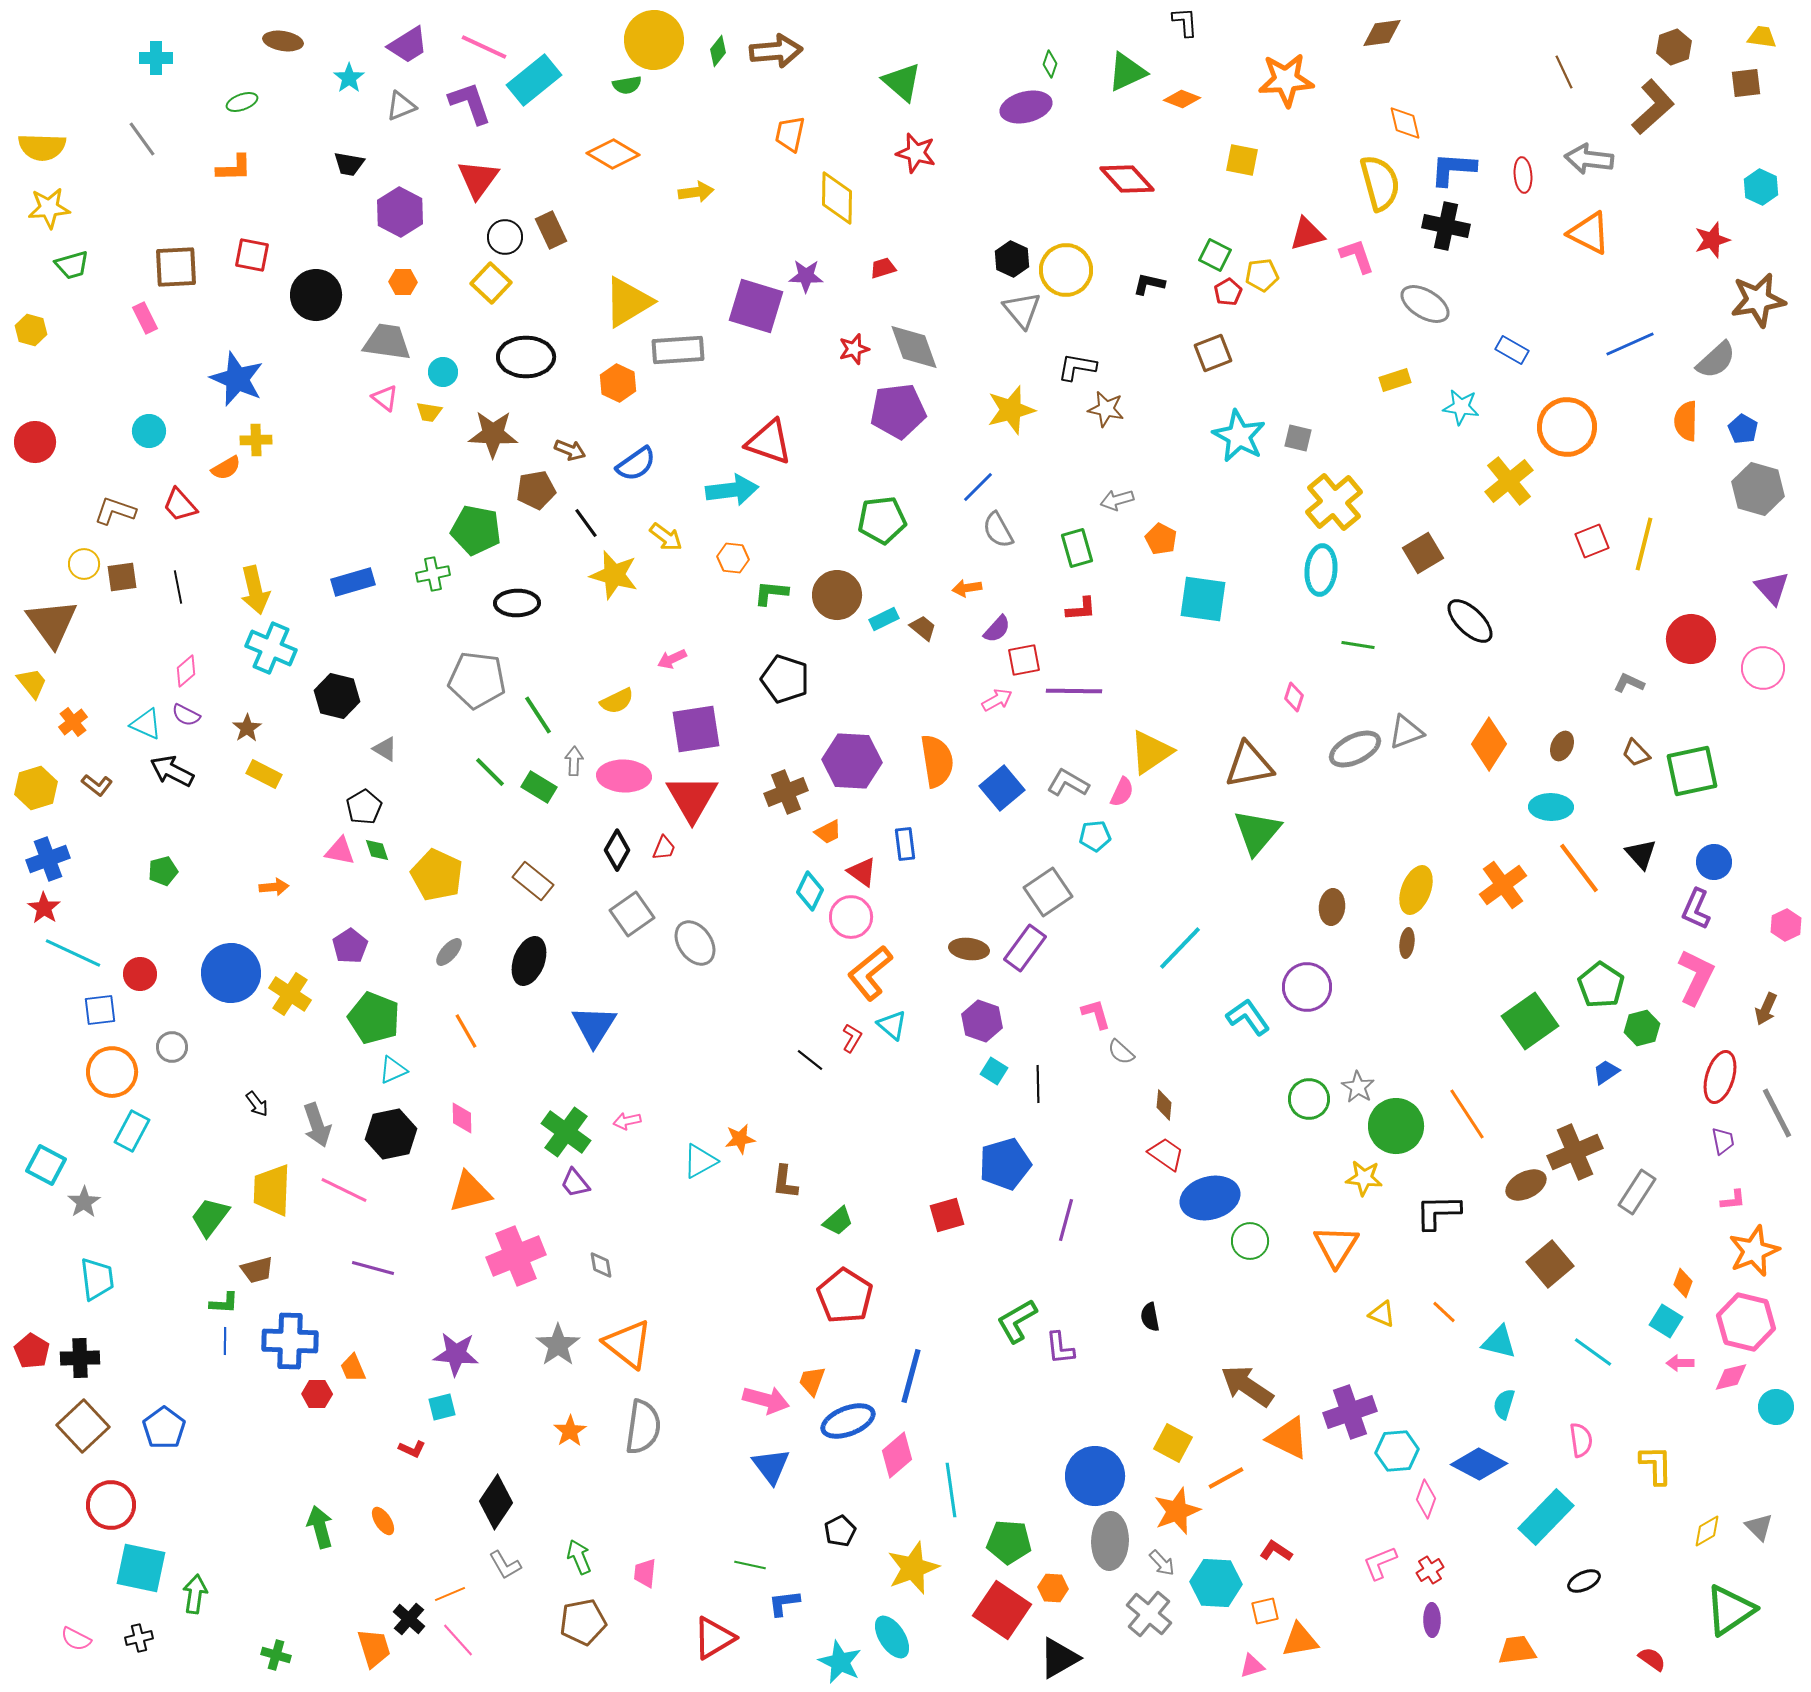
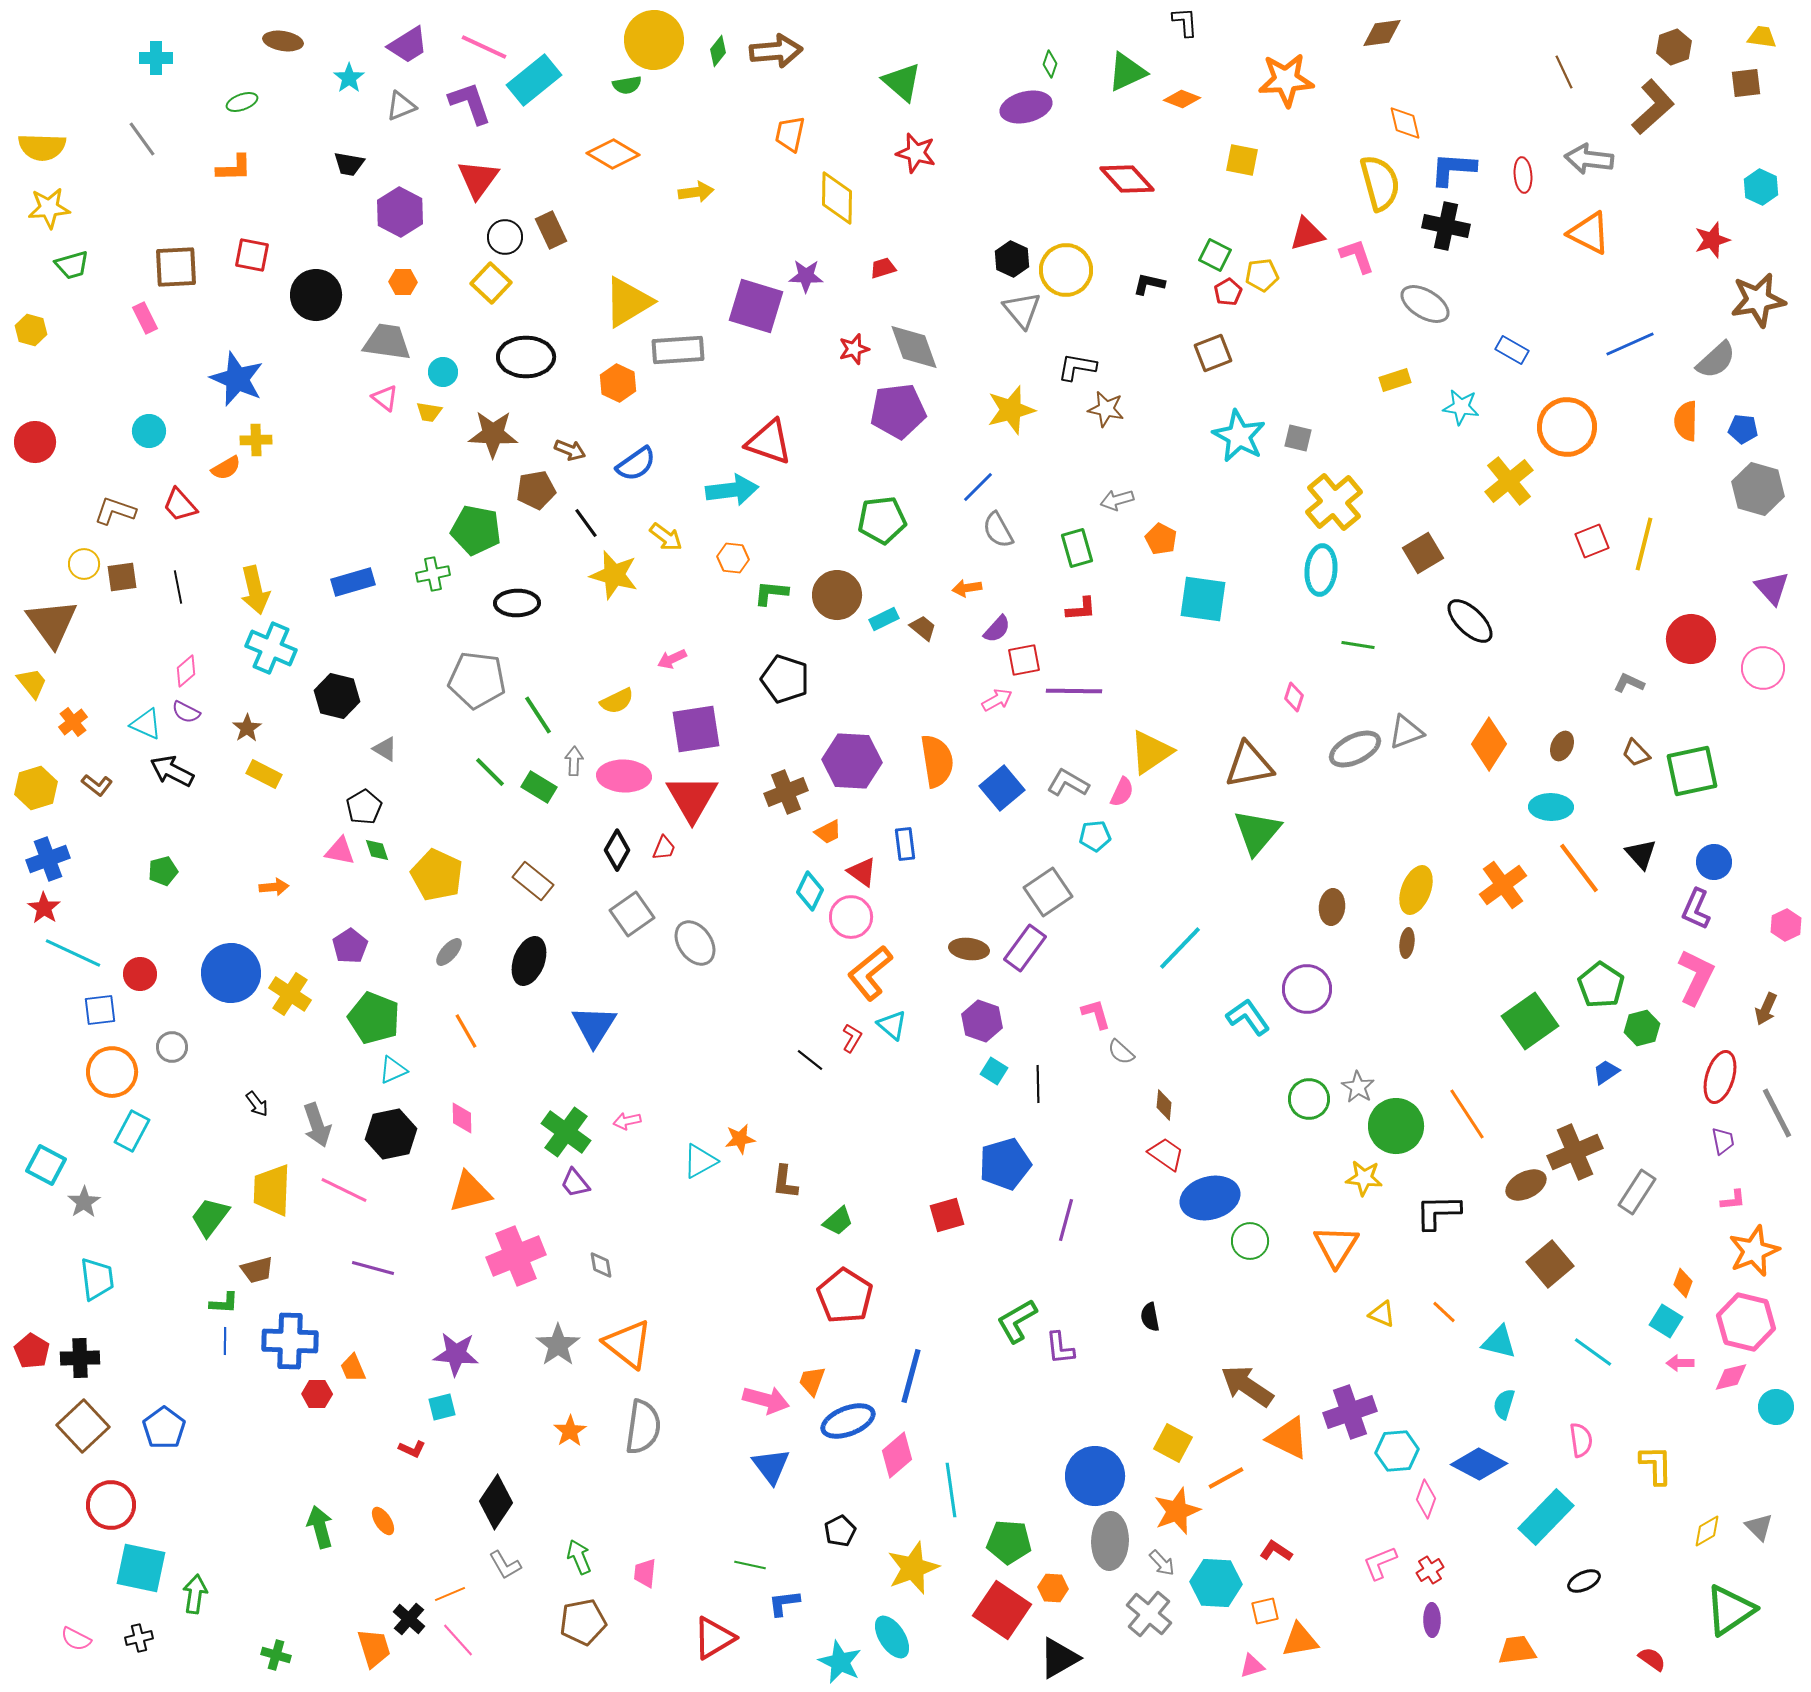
blue pentagon at (1743, 429): rotated 24 degrees counterclockwise
purple semicircle at (186, 715): moved 3 px up
purple circle at (1307, 987): moved 2 px down
